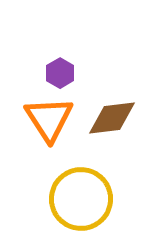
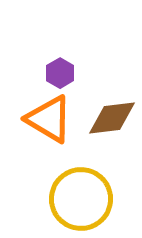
orange triangle: rotated 26 degrees counterclockwise
